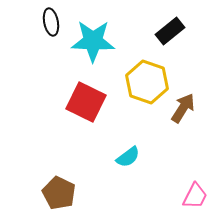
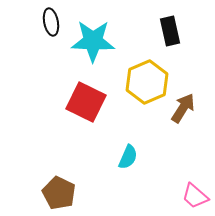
black rectangle: rotated 64 degrees counterclockwise
yellow hexagon: rotated 18 degrees clockwise
cyan semicircle: rotated 30 degrees counterclockwise
pink trapezoid: rotated 104 degrees clockwise
